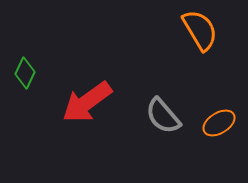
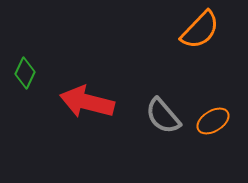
orange semicircle: rotated 75 degrees clockwise
red arrow: rotated 50 degrees clockwise
orange ellipse: moved 6 px left, 2 px up
